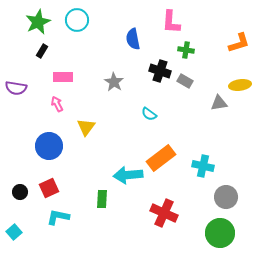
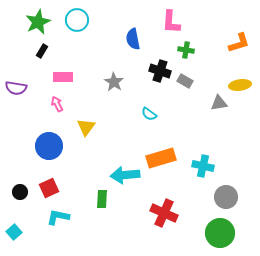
orange rectangle: rotated 20 degrees clockwise
cyan arrow: moved 3 px left
